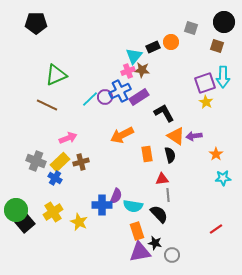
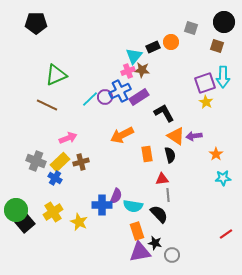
red line at (216, 229): moved 10 px right, 5 px down
